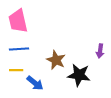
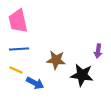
purple arrow: moved 2 px left
brown star: rotated 18 degrees counterclockwise
yellow line: rotated 24 degrees clockwise
black star: moved 3 px right
blue arrow: rotated 12 degrees counterclockwise
